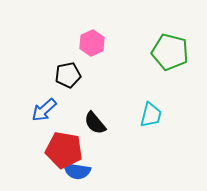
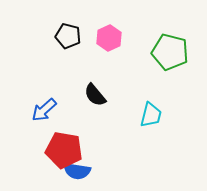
pink hexagon: moved 17 px right, 5 px up
black pentagon: moved 39 px up; rotated 25 degrees clockwise
black semicircle: moved 28 px up
